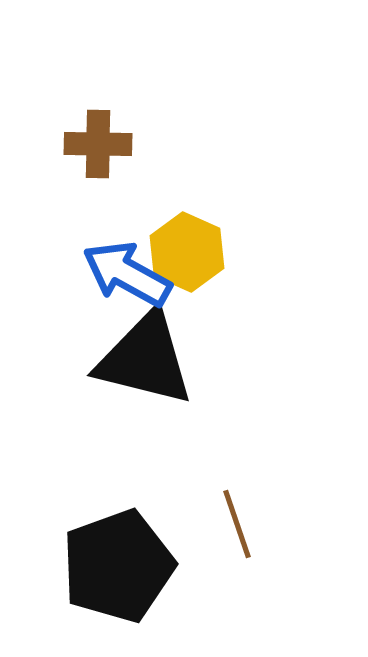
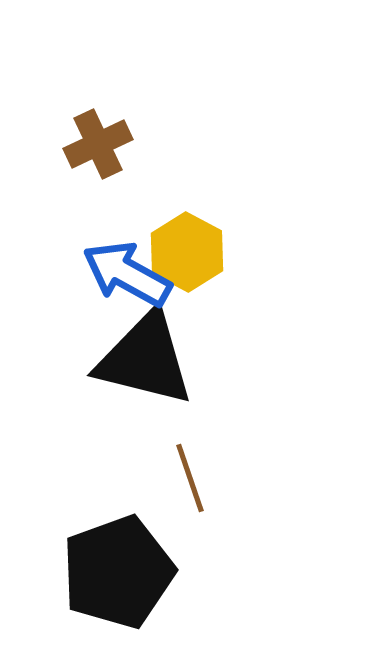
brown cross: rotated 26 degrees counterclockwise
yellow hexagon: rotated 4 degrees clockwise
brown line: moved 47 px left, 46 px up
black pentagon: moved 6 px down
